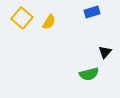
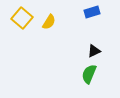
black triangle: moved 11 px left, 1 px up; rotated 24 degrees clockwise
green semicircle: rotated 126 degrees clockwise
